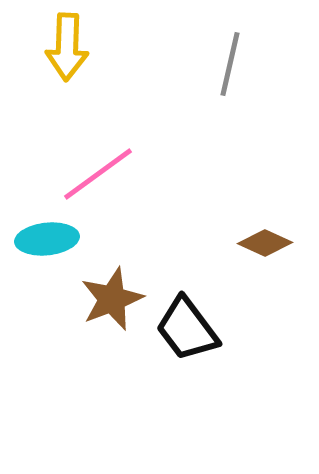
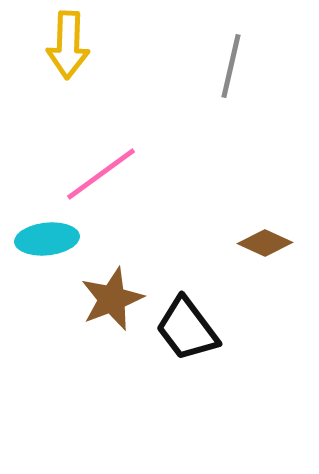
yellow arrow: moved 1 px right, 2 px up
gray line: moved 1 px right, 2 px down
pink line: moved 3 px right
